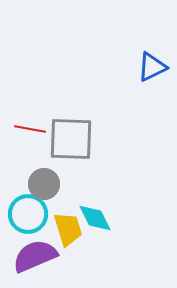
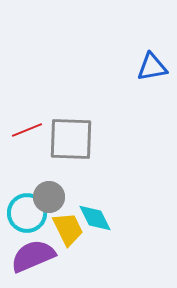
blue triangle: rotated 16 degrees clockwise
red line: moved 3 px left, 1 px down; rotated 32 degrees counterclockwise
gray circle: moved 5 px right, 13 px down
cyan circle: moved 1 px left, 1 px up
yellow trapezoid: rotated 9 degrees counterclockwise
purple semicircle: moved 2 px left
